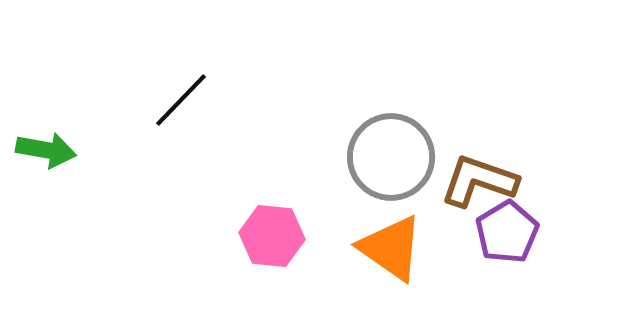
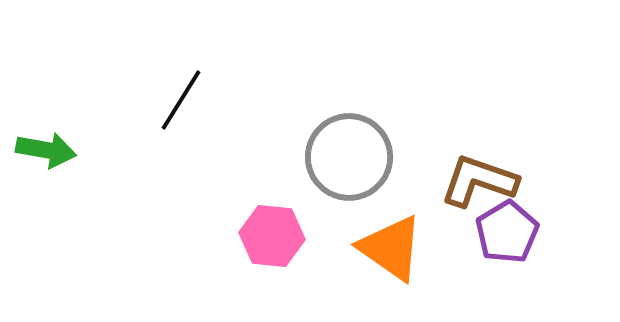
black line: rotated 12 degrees counterclockwise
gray circle: moved 42 px left
